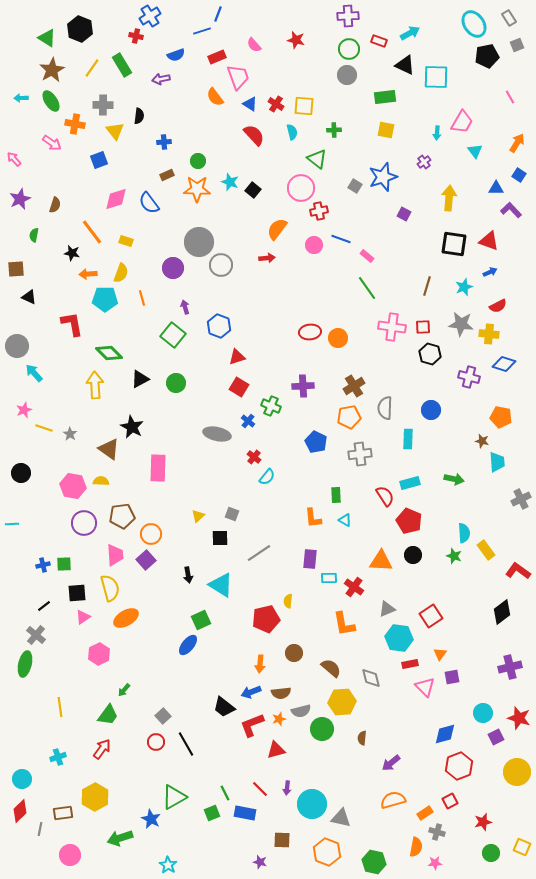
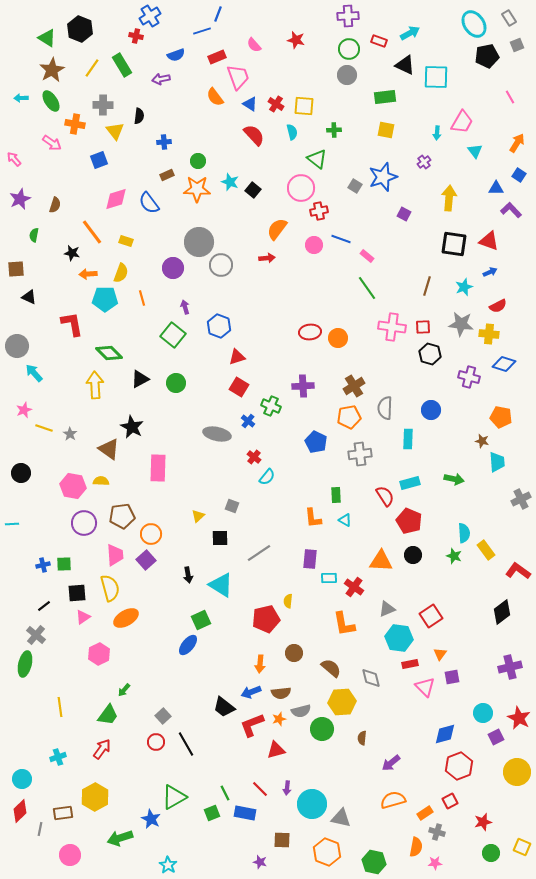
gray square at (232, 514): moved 8 px up
red star at (519, 718): rotated 10 degrees clockwise
